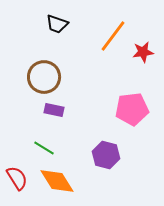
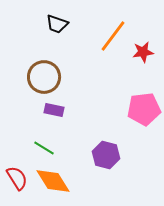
pink pentagon: moved 12 px right
orange diamond: moved 4 px left
